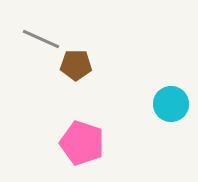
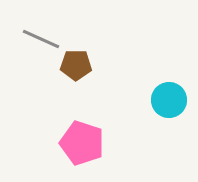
cyan circle: moved 2 px left, 4 px up
